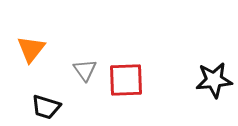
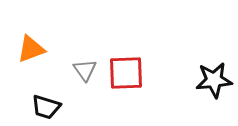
orange triangle: rotated 32 degrees clockwise
red square: moved 7 px up
